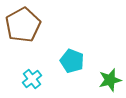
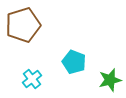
brown pentagon: rotated 12 degrees clockwise
cyan pentagon: moved 2 px right, 1 px down
